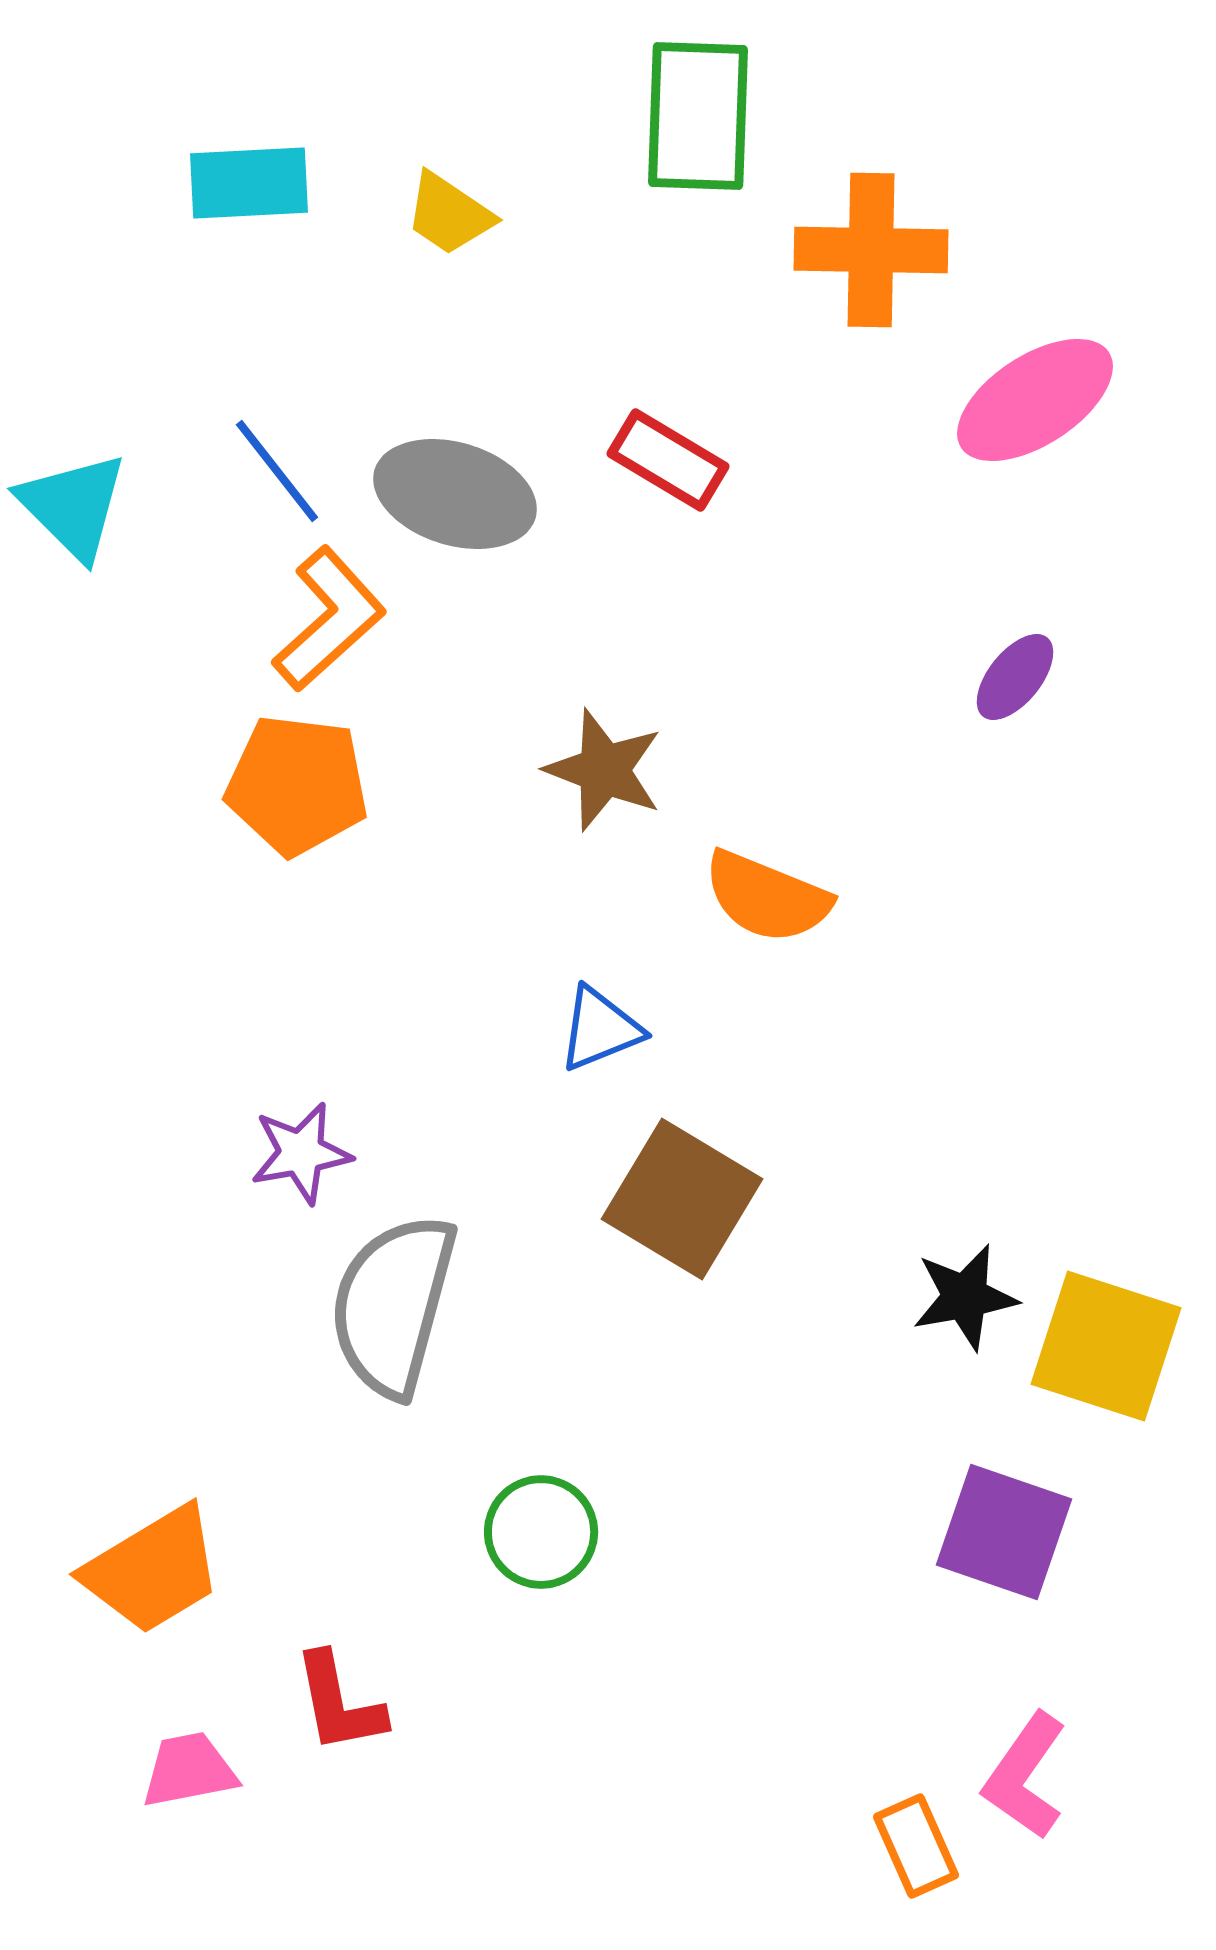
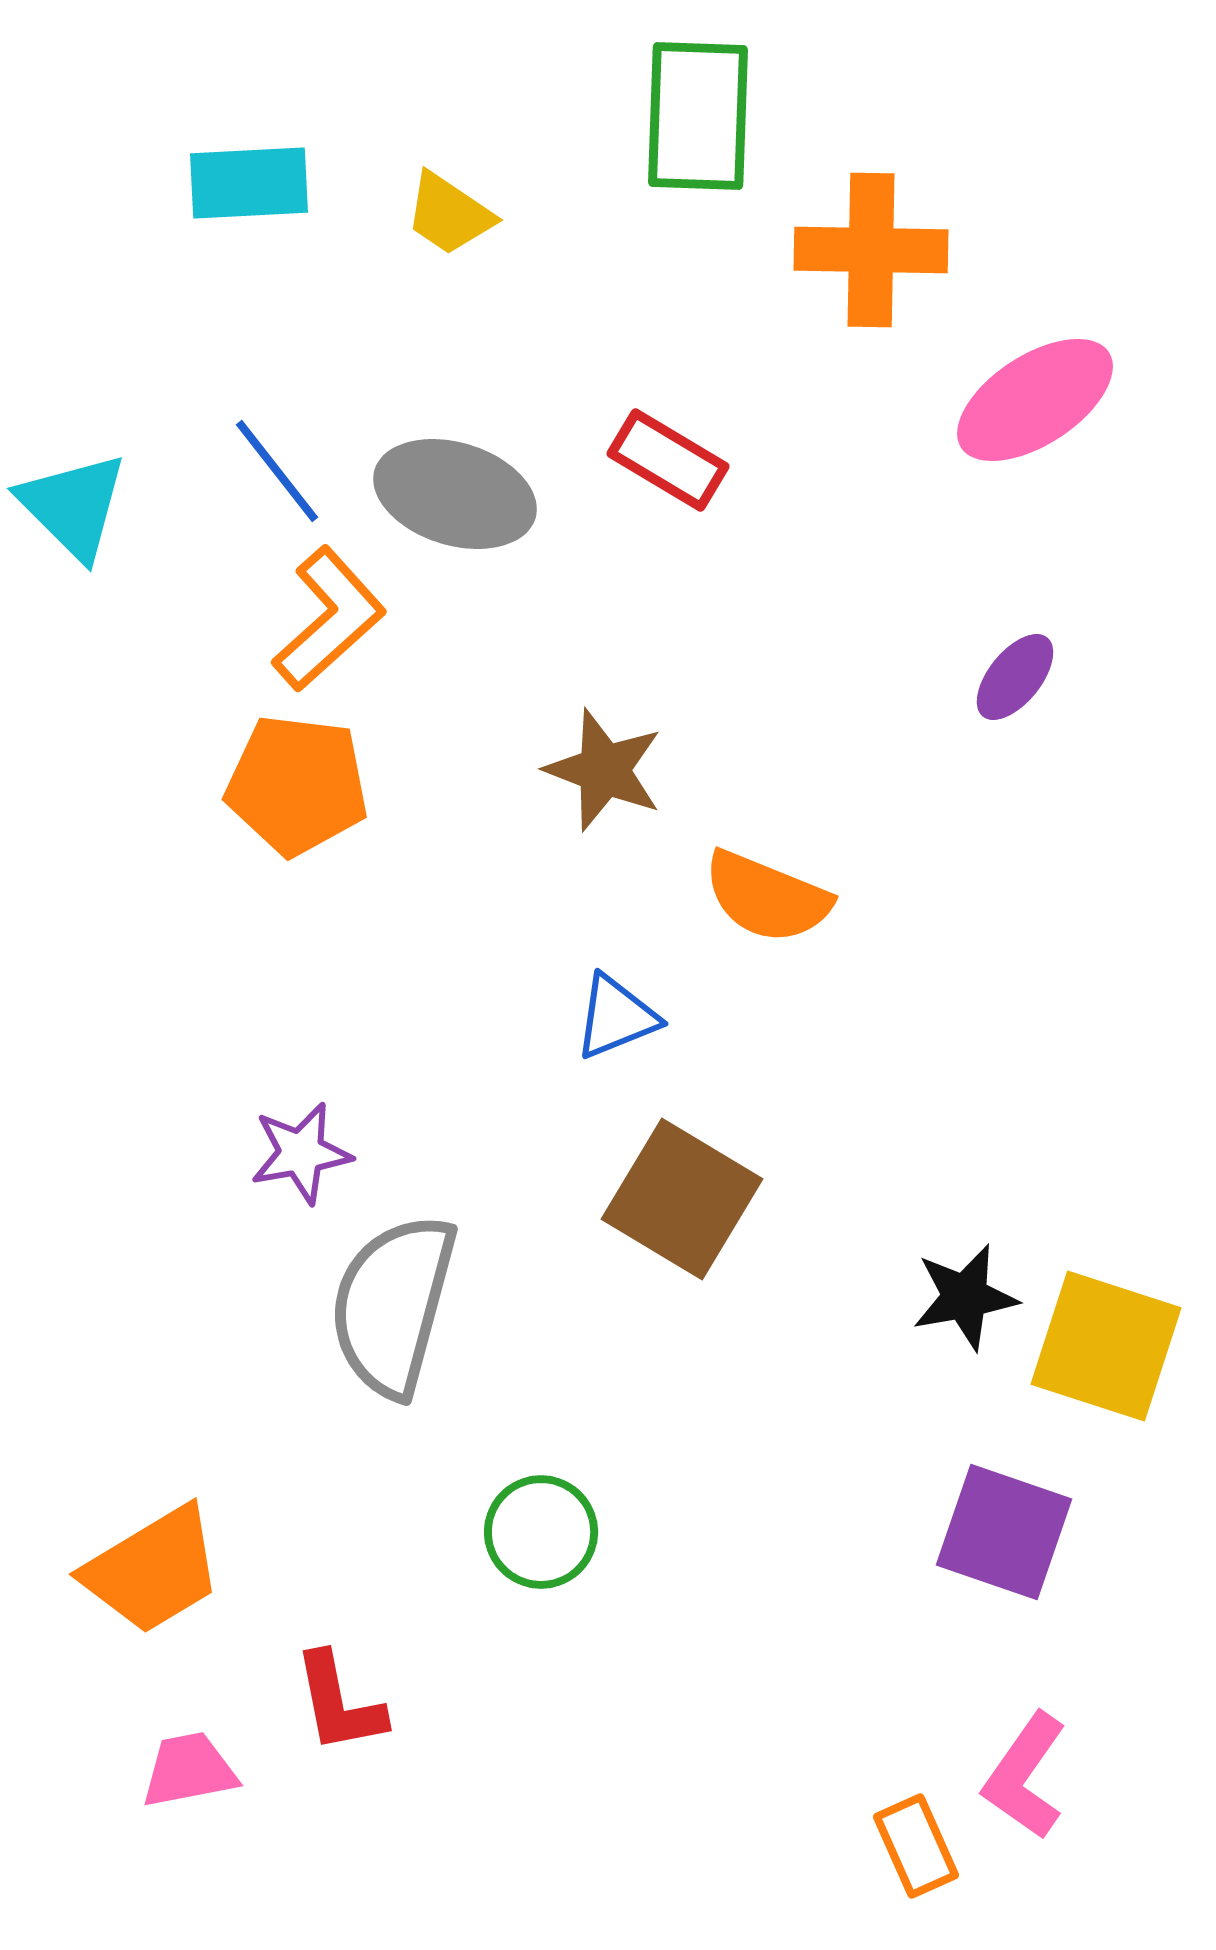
blue triangle: moved 16 px right, 12 px up
